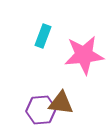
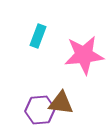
cyan rectangle: moved 5 px left
purple hexagon: moved 1 px left
